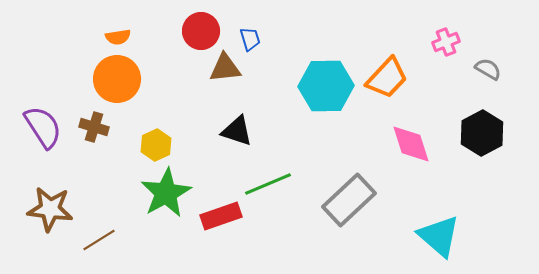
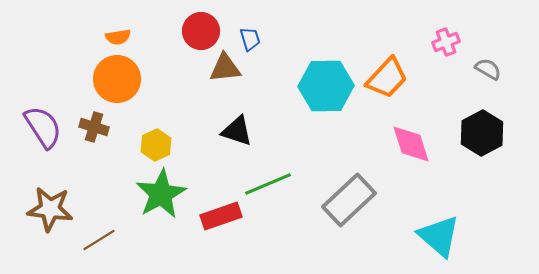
green star: moved 5 px left, 1 px down
